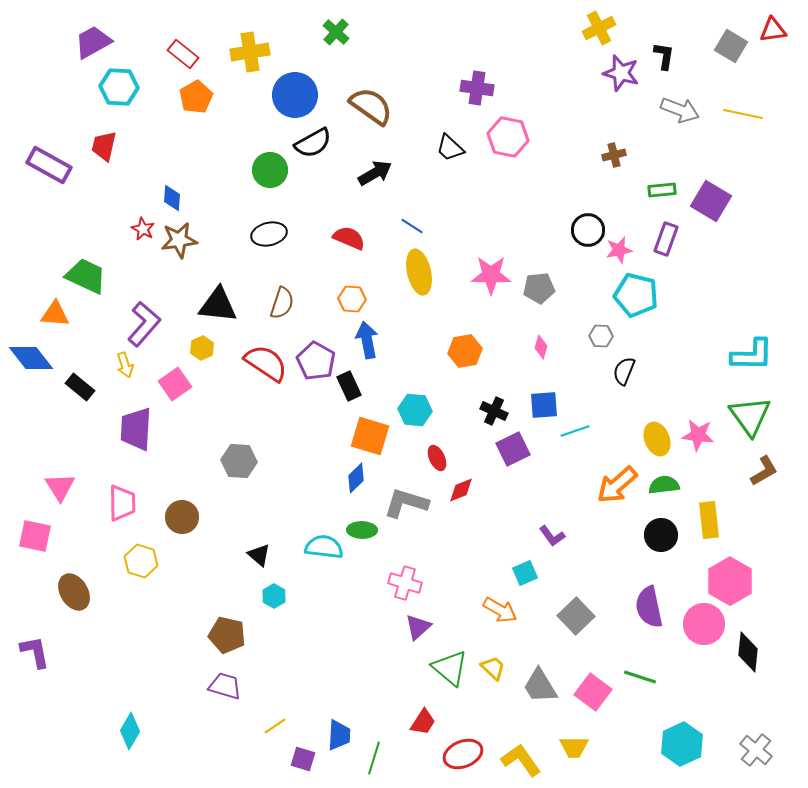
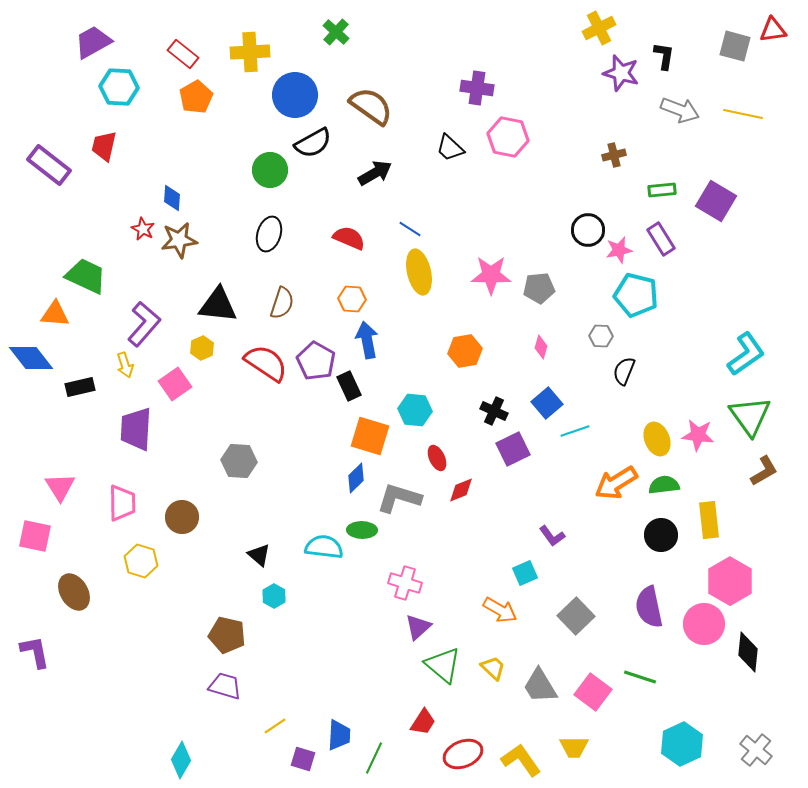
gray square at (731, 46): moved 4 px right; rotated 16 degrees counterclockwise
yellow cross at (250, 52): rotated 6 degrees clockwise
purple rectangle at (49, 165): rotated 9 degrees clockwise
purple square at (711, 201): moved 5 px right
blue line at (412, 226): moved 2 px left, 3 px down
black ellipse at (269, 234): rotated 60 degrees counterclockwise
purple rectangle at (666, 239): moved 5 px left; rotated 52 degrees counterclockwise
cyan L-shape at (752, 355): moved 6 px left, 1 px up; rotated 36 degrees counterclockwise
black rectangle at (80, 387): rotated 52 degrees counterclockwise
blue square at (544, 405): moved 3 px right, 2 px up; rotated 36 degrees counterclockwise
orange arrow at (617, 485): moved 1 px left, 2 px up; rotated 9 degrees clockwise
gray L-shape at (406, 503): moved 7 px left, 5 px up
green triangle at (450, 668): moved 7 px left, 3 px up
cyan diamond at (130, 731): moved 51 px right, 29 px down
green line at (374, 758): rotated 8 degrees clockwise
